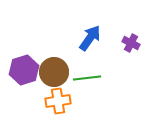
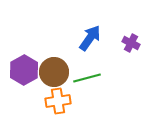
purple hexagon: rotated 12 degrees counterclockwise
green line: rotated 8 degrees counterclockwise
